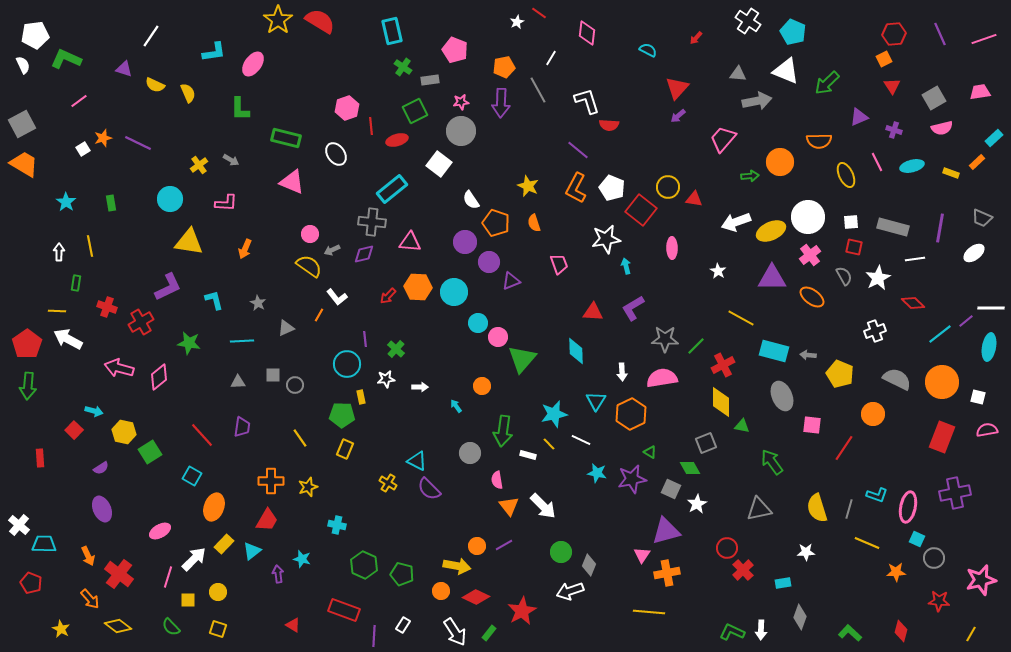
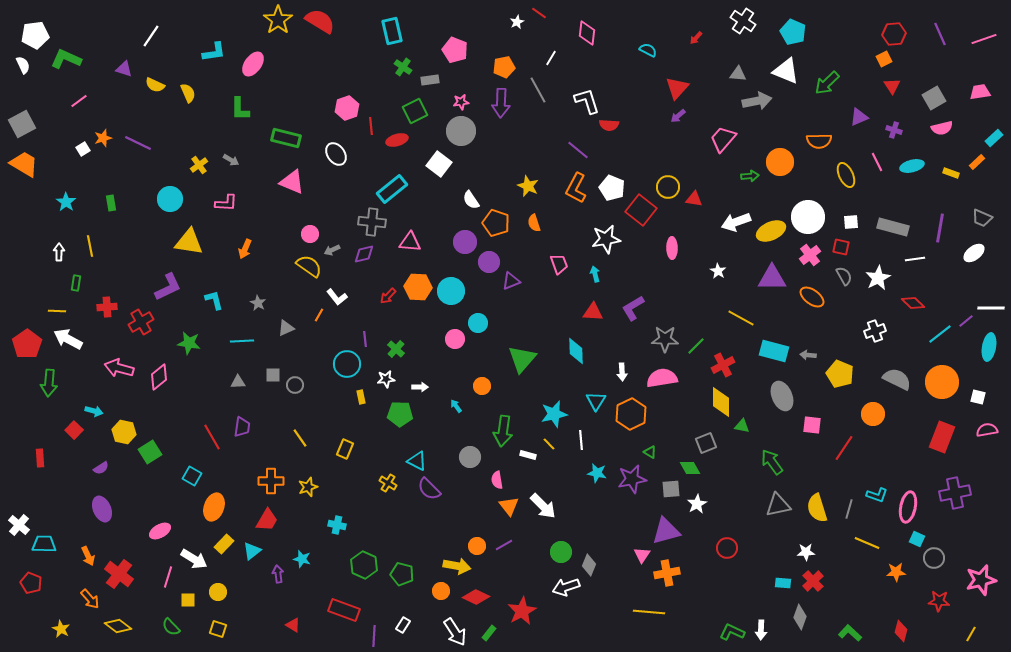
white cross at (748, 21): moved 5 px left
red square at (854, 247): moved 13 px left
cyan arrow at (626, 266): moved 31 px left, 8 px down
cyan circle at (454, 292): moved 3 px left, 1 px up
red cross at (107, 307): rotated 24 degrees counterclockwise
pink circle at (498, 337): moved 43 px left, 2 px down
green arrow at (28, 386): moved 21 px right, 3 px up
green pentagon at (342, 415): moved 58 px right, 1 px up
red line at (202, 435): moved 10 px right, 2 px down; rotated 12 degrees clockwise
white line at (581, 440): rotated 60 degrees clockwise
gray circle at (470, 453): moved 4 px down
gray square at (671, 489): rotated 30 degrees counterclockwise
gray triangle at (759, 509): moved 19 px right, 4 px up
white arrow at (194, 559): rotated 76 degrees clockwise
red cross at (743, 570): moved 70 px right, 11 px down
cyan rectangle at (783, 583): rotated 14 degrees clockwise
white arrow at (570, 591): moved 4 px left, 4 px up
